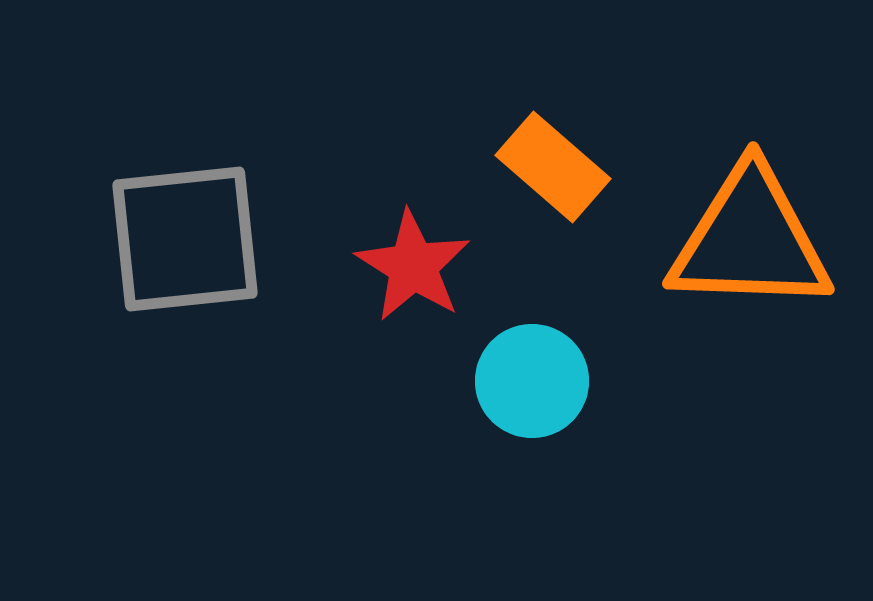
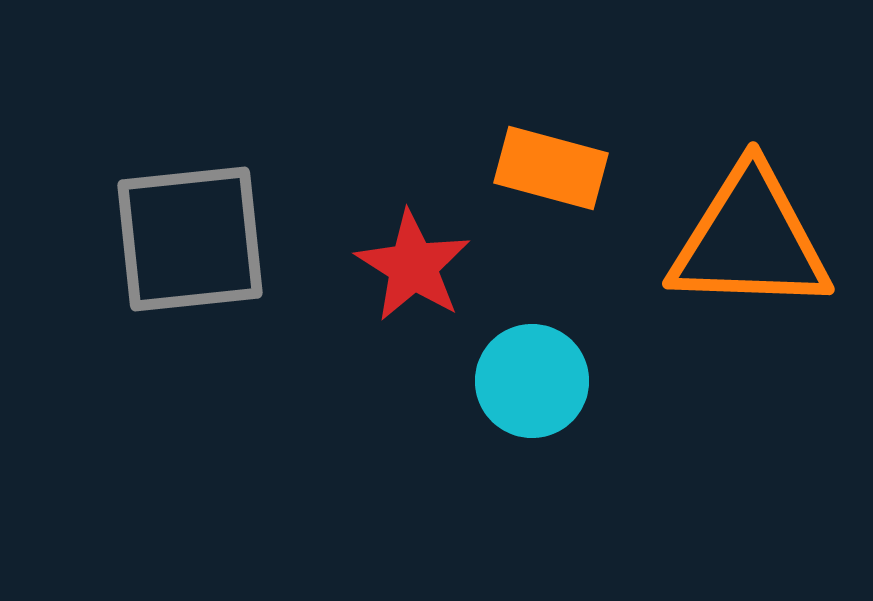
orange rectangle: moved 2 px left, 1 px down; rotated 26 degrees counterclockwise
gray square: moved 5 px right
